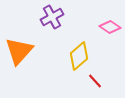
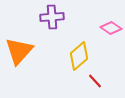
purple cross: rotated 25 degrees clockwise
pink diamond: moved 1 px right, 1 px down
